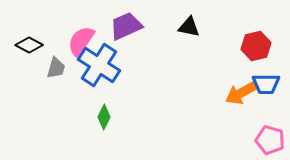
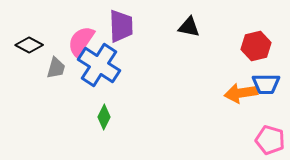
purple trapezoid: moved 5 px left; rotated 112 degrees clockwise
orange arrow: rotated 20 degrees clockwise
